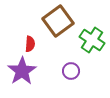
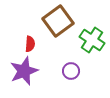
purple star: moved 2 px right; rotated 12 degrees clockwise
